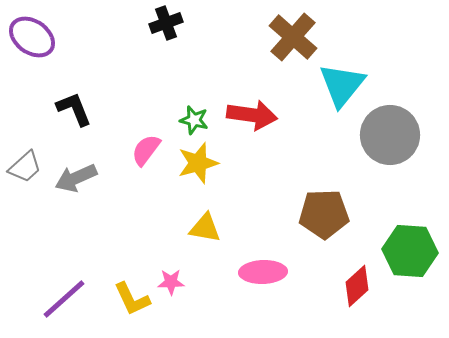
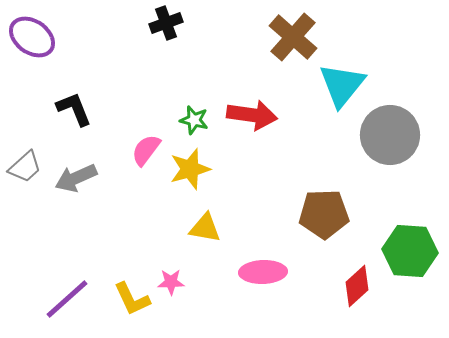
yellow star: moved 8 px left, 6 px down
purple line: moved 3 px right
